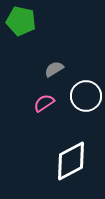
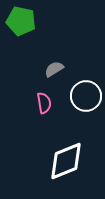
pink semicircle: rotated 115 degrees clockwise
white diamond: moved 5 px left; rotated 6 degrees clockwise
